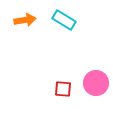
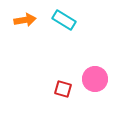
pink circle: moved 1 px left, 4 px up
red square: rotated 12 degrees clockwise
